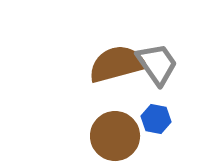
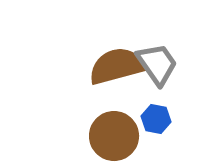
brown semicircle: moved 2 px down
brown circle: moved 1 px left
